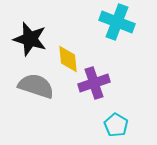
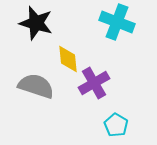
black star: moved 6 px right, 16 px up
purple cross: rotated 12 degrees counterclockwise
